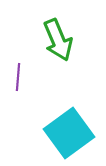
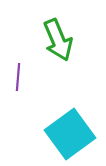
cyan square: moved 1 px right, 1 px down
